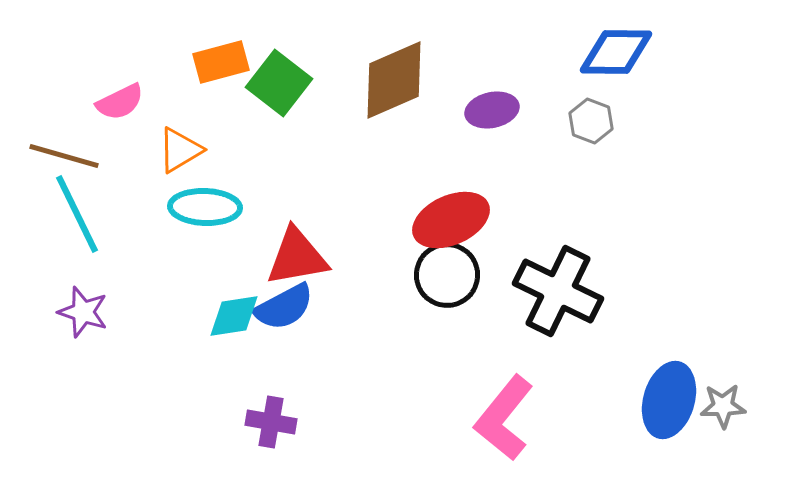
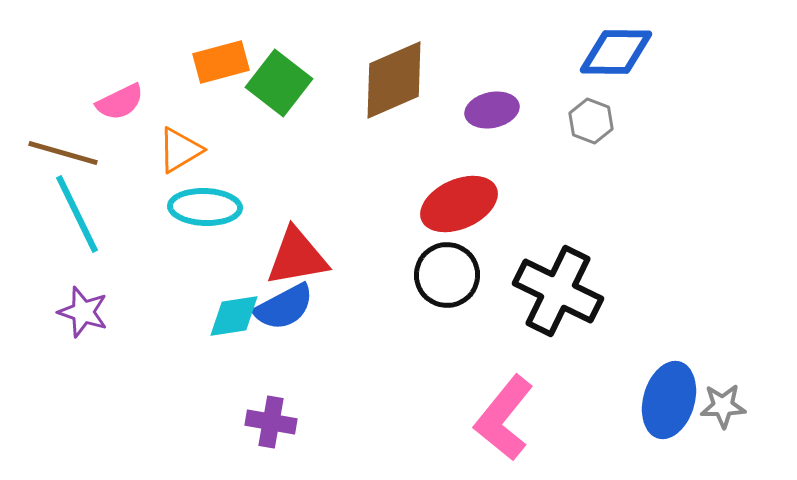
brown line: moved 1 px left, 3 px up
red ellipse: moved 8 px right, 16 px up
